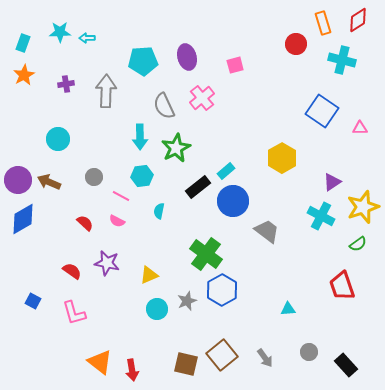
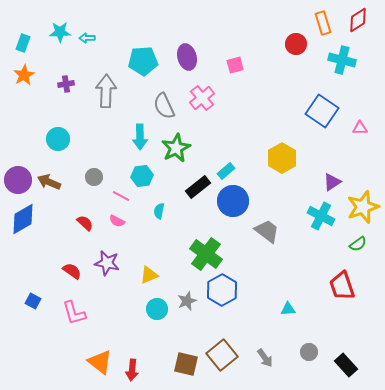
red arrow at (132, 370): rotated 15 degrees clockwise
